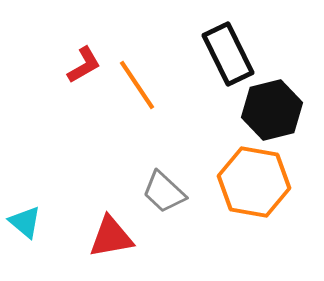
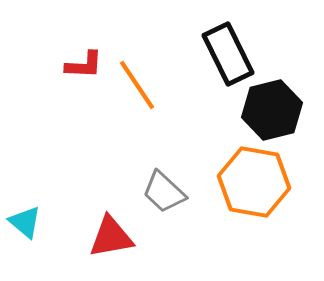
red L-shape: rotated 33 degrees clockwise
